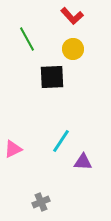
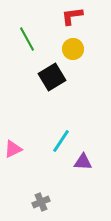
red L-shape: rotated 125 degrees clockwise
black square: rotated 28 degrees counterclockwise
